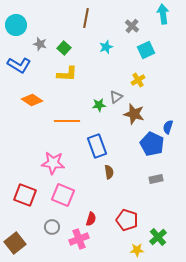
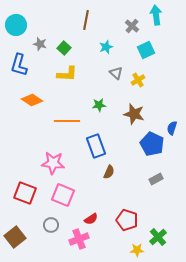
cyan arrow: moved 7 px left, 1 px down
brown line: moved 2 px down
blue L-shape: rotated 75 degrees clockwise
gray triangle: moved 24 px up; rotated 40 degrees counterclockwise
blue semicircle: moved 4 px right, 1 px down
blue rectangle: moved 1 px left
brown semicircle: rotated 32 degrees clockwise
gray rectangle: rotated 16 degrees counterclockwise
red square: moved 2 px up
red semicircle: rotated 40 degrees clockwise
gray circle: moved 1 px left, 2 px up
brown square: moved 6 px up
